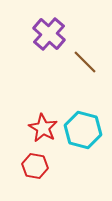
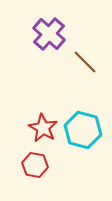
red hexagon: moved 1 px up
